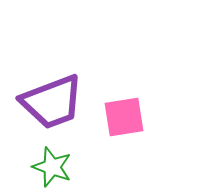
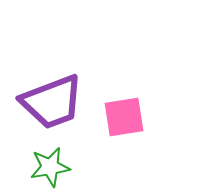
green star: moved 2 px left; rotated 30 degrees counterclockwise
